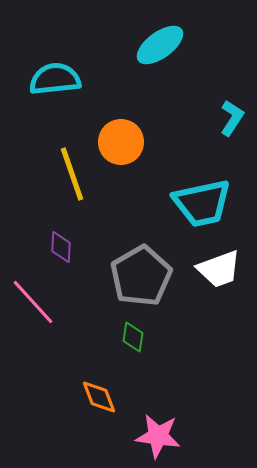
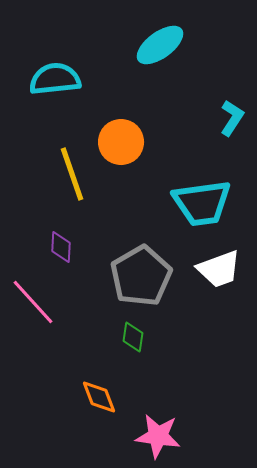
cyan trapezoid: rotated 4 degrees clockwise
